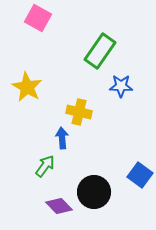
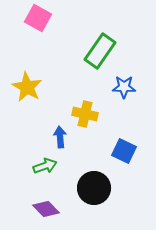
blue star: moved 3 px right, 1 px down
yellow cross: moved 6 px right, 2 px down
blue arrow: moved 2 px left, 1 px up
green arrow: rotated 35 degrees clockwise
blue square: moved 16 px left, 24 px up; rotated 10 degrees counterclockwise
black circle: moved 4 px up
purple diamond: moved 13 px left, 3 px down
